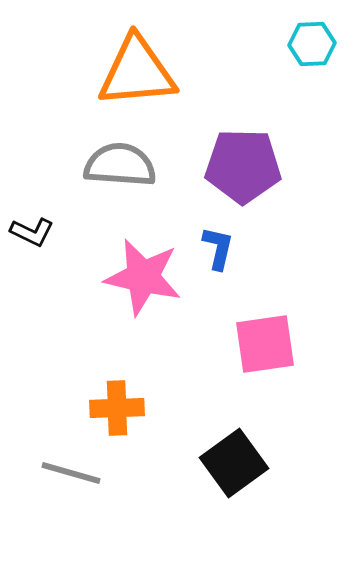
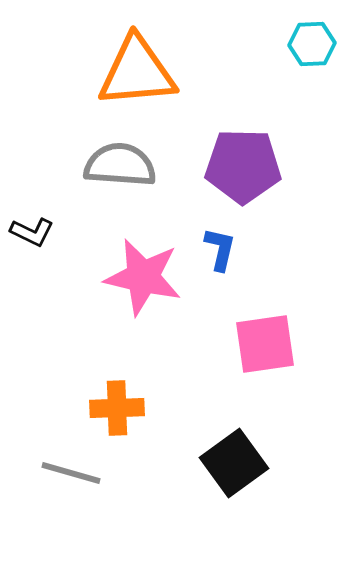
blue L-shape: moved 2 px right, 1 px down
